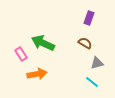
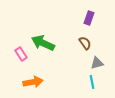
brown semicircle: rotated 24 degrees clockwise
orange arrow: moved 4 px left, 8 px down
cyan line: rotated 40 degrees clockwise
